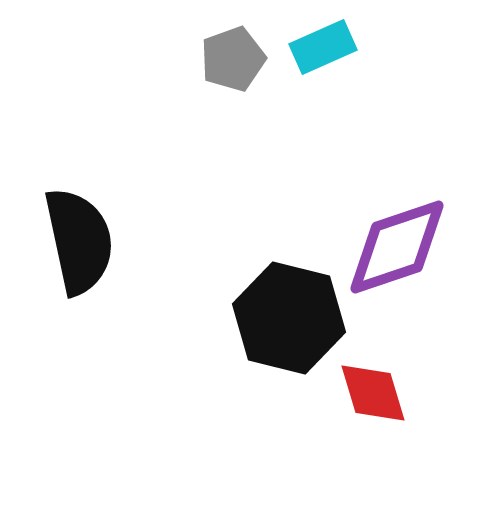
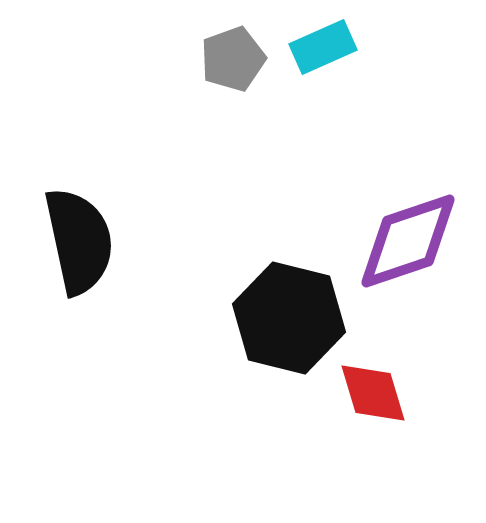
purple diamond: moved 11 px right, 6 px up
